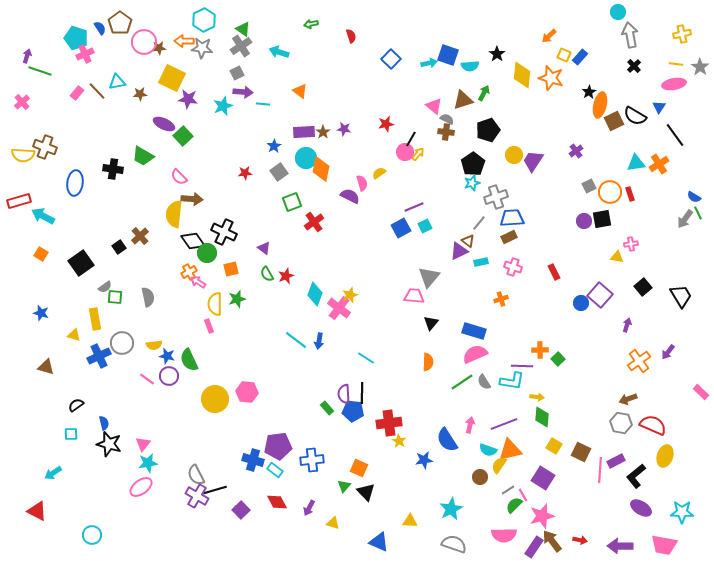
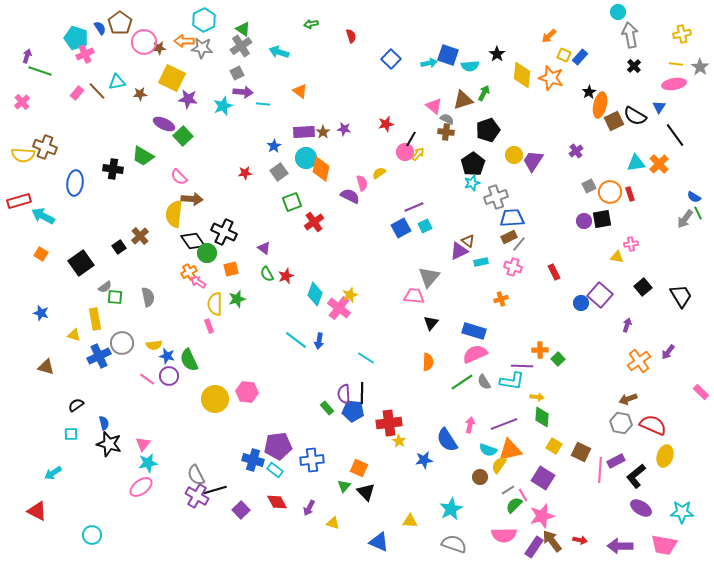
orange cross at (659, 164): rotated 12 degrees counterclockwise
gray line at (479, 223): moved 40 px right, 21 px down
